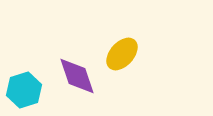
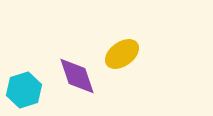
yellow ellipse: rotated 12 degrees clockwise
